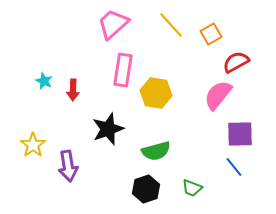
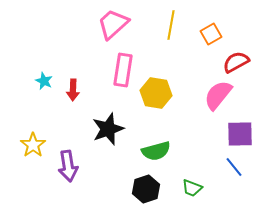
yellow line: rotated 52 degrees clockwise
